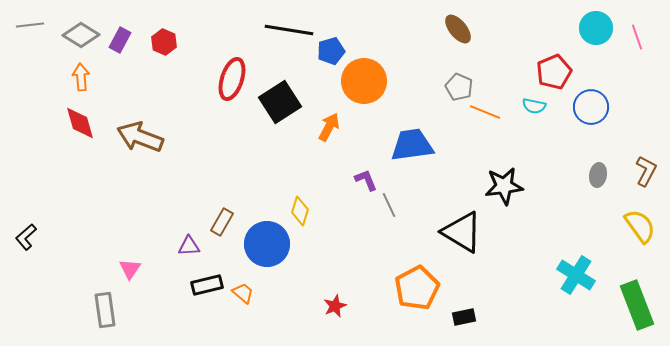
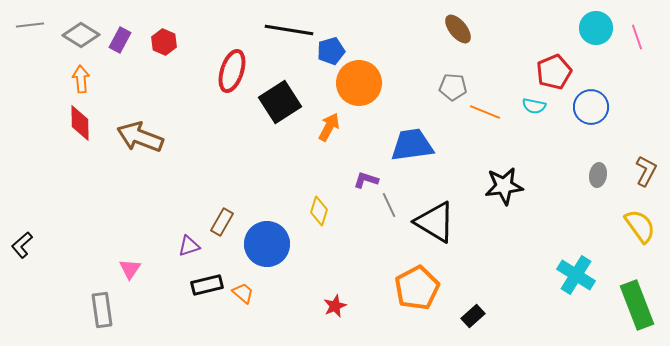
orange arrow at (81, 77): moved 2 px down
red ellipse at (232, 79): moved 8 px up
orange circle at (364, 81): moved 5 px left, 2 px down
gray pentagon at (459, 87): moved 6 px left; rotated 20 degrees counterclockwise
red diamond at (80, 123): rotated 15 degrees clockwise
purple L-shape at (366, 180): rotated 50 degrees counterclockwise
yellow diamond at (300, 211): moved 19 px right
black triangle at (462, 232): moved 27 px left, 10 px up
black L-shape at (26, 237): moved 4 px left, 8 px down
purple triangle at (189, 246): rotated 15 degrees counterclockwise
gray rectangle at (105, 310): moved 3 px left
black rectangle at (464, 317): moved 9 px right, 1 px up; rotated 30 degrees counterclockwise
